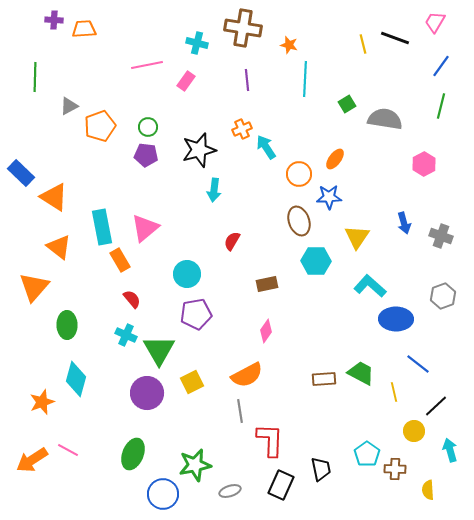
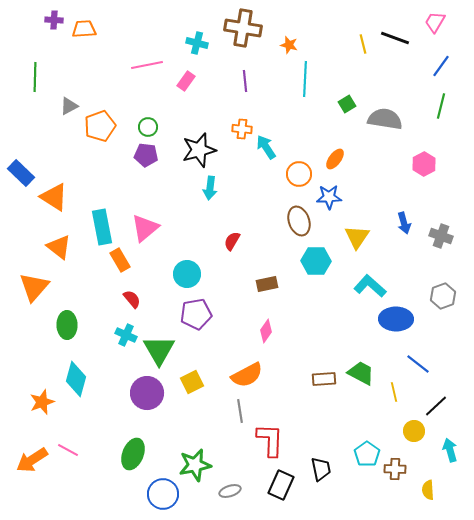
purple line at (247, 80): moved 2 px left, 1 px down
orange cross at (242, 129): rotated 30 degrees clockwise
cyan arrow at (214, 190): moved 4 px left, 2 px up
